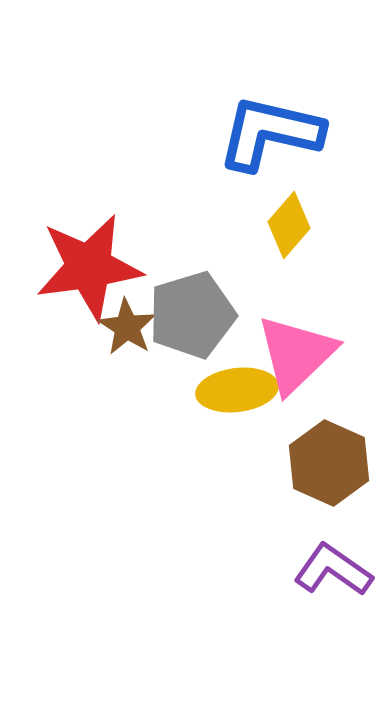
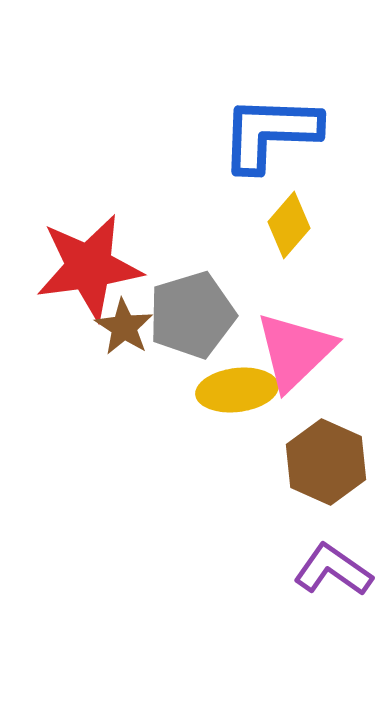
blue L-shape: rotated 11 degrees counterclockwise
brown star: moved 3 px left
pink triangle: moved 1 px left, 3 px up
brown hexagon: moved 3 px left, 1 px up
